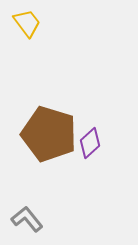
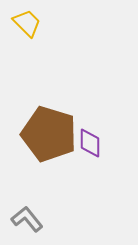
yellow trapezoid: rotated 8 degrees counterclockwise
purple diamond: rotated 48 degrees counterclockwise
